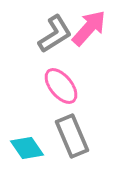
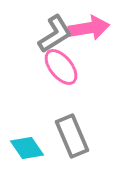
pink arrow: rotated 39 degrees clockwise
pink ellipse: moved 19 px up
